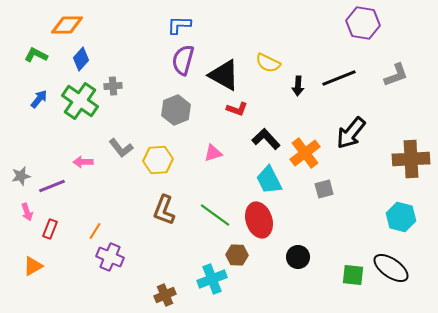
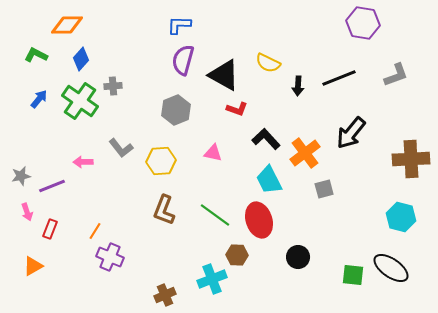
pink triangle at (213, 153): rotated 30 degrees clockwise
yellow hexagon at (158, 160): moved 3 px right, 1 px down
